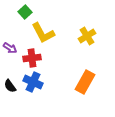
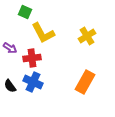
green square: rotated 24 degrees counterclockwise
